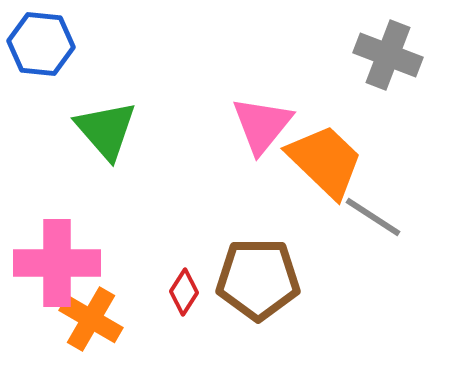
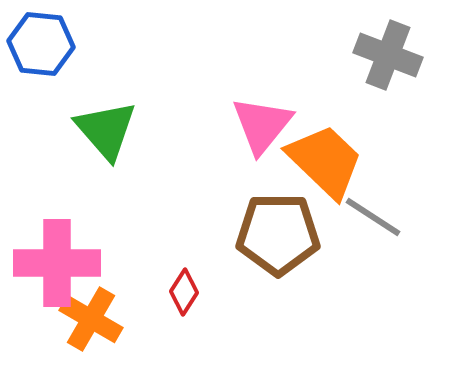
brown pentagon: moved 20 px right, 45 px up
